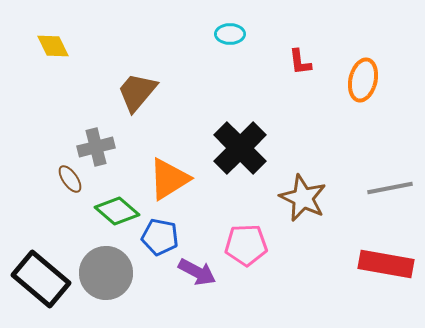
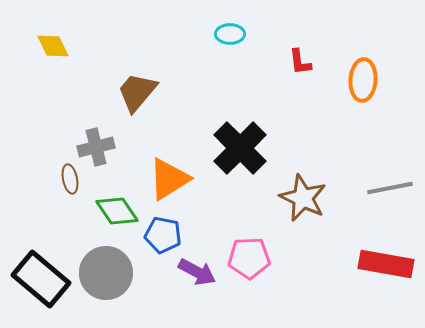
orange ellipse: rotated 9 degrees counterclockwise
brown ellipse: rotated 24 degrees clockwise
green diamond: rotated 15 degrees clockwise
blue pentagon: moved 3 px right, 2 px up
pink pentagon: moved 3 px right, 13 px down
